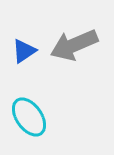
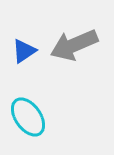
cyan ellipse: moved 1 px left
